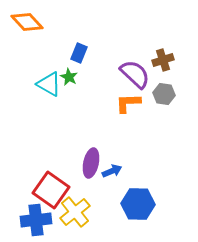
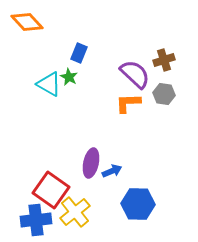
brown cross: moved 1 px right
